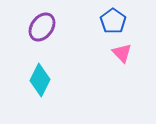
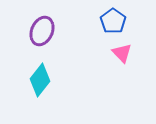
purple ellipse: moved 4 px down; rotated 12 degrees counterclockwise
cyan diamond: rotated 12 degrees clockwise
